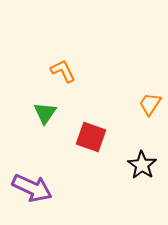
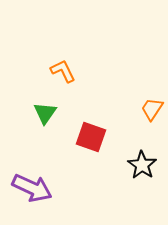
orange trapezoid: moved 2 px right, 5 px down
